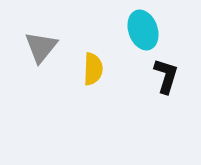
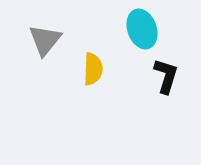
cyan ellipse: moved 1 px left, 1 px up
gray triangle: moved 4 px right, 7 px up
